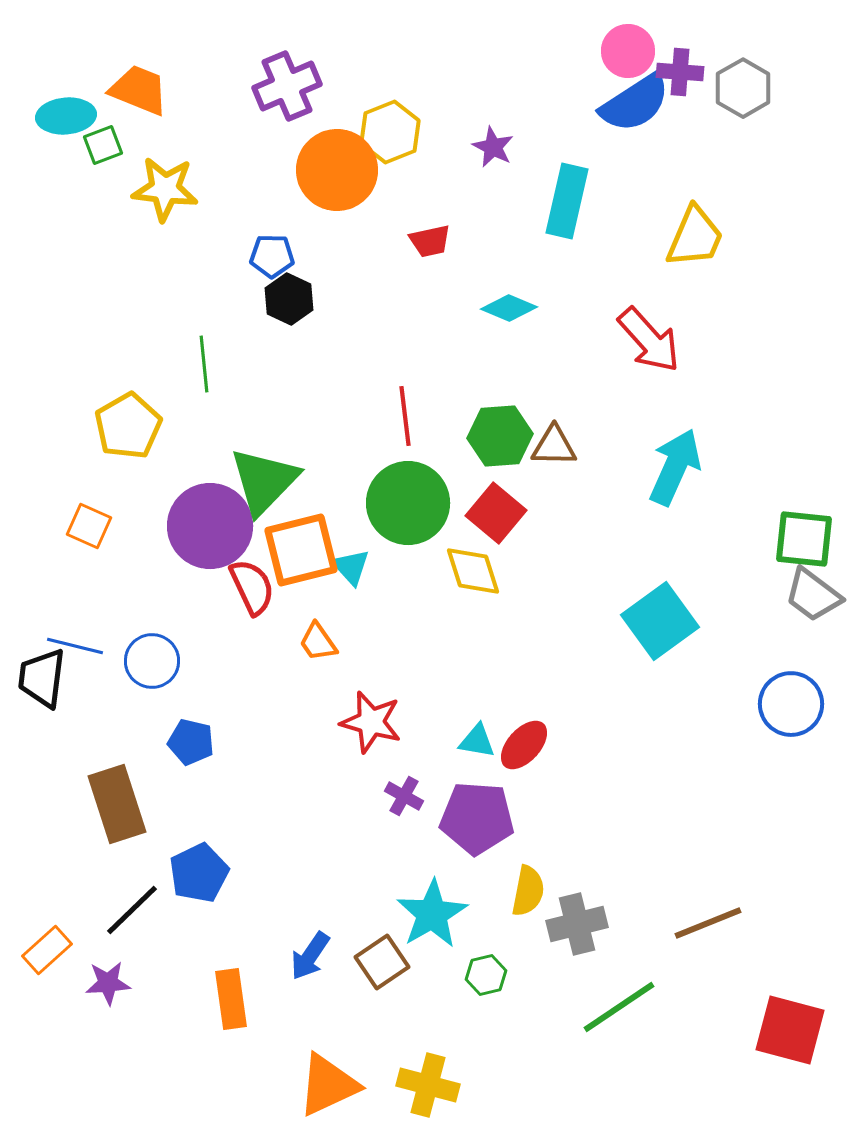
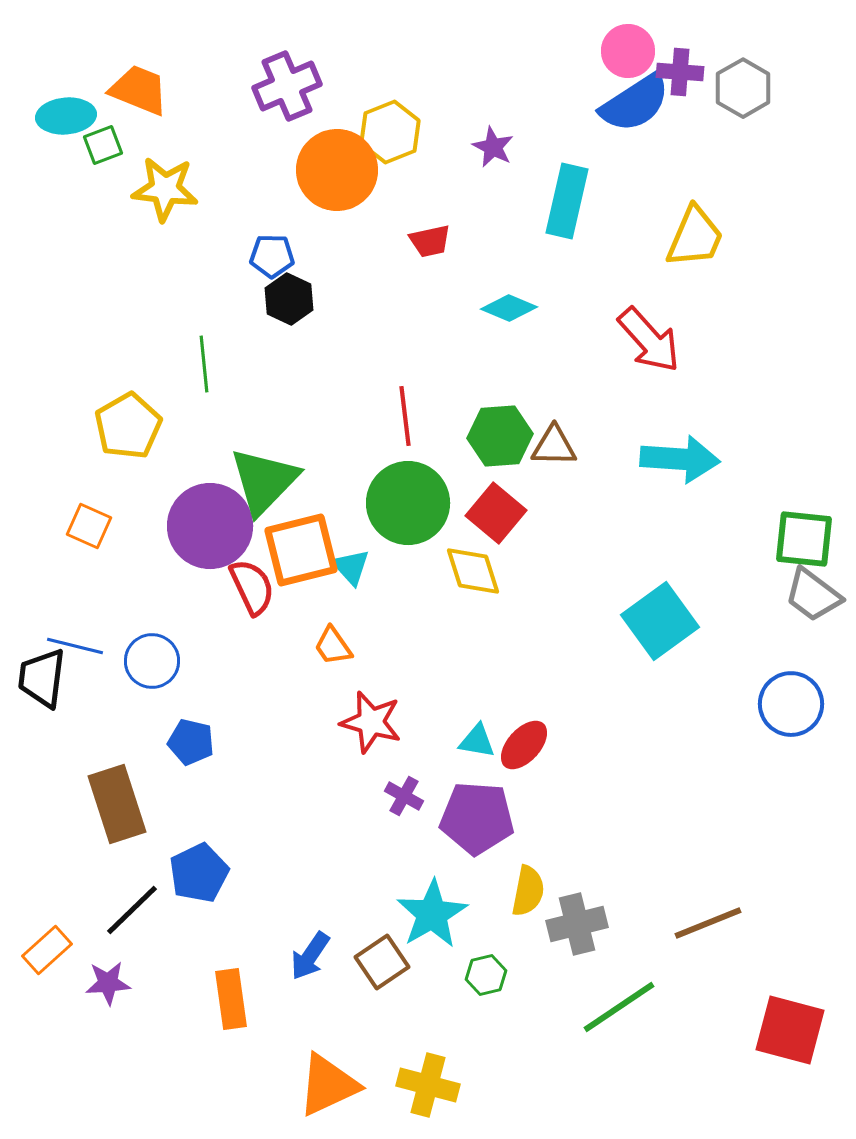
cyan arrow at (675, 467): moved 5 px right, 8 px up; rotated 70 degrees clockwise
orange trapezoid at (318, 642): moved 15 px right, 4 px down
